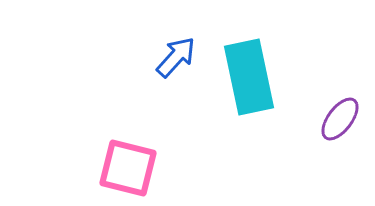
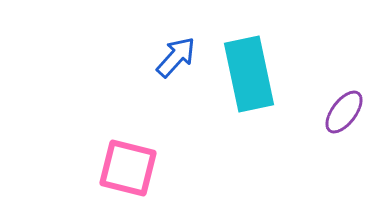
cyan rectangle: moved 3 px up
purple ellipse: moved 4 px right, 7 px up
